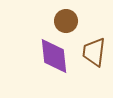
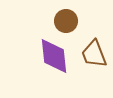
brown trapezoid: moved 2 px down; rotated 28 degrees counterclockwise
